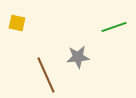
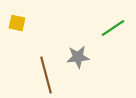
green line: moved 1 px left, 1 px down; rotated 15 degrees counterclockwise
brown line: rotated 9 degrees clockwise
